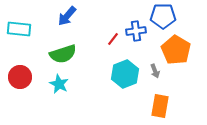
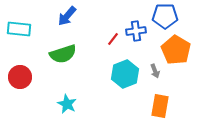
blue pentagon: moved 2 px right
cyan star: moved 8 px right, 20 px down
